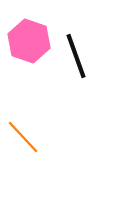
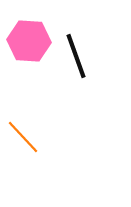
pink hexagon: rotated 15 degrees counterclockwise
